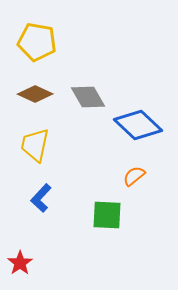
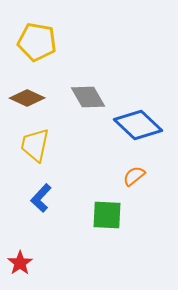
brown diamond: moved 8 px left, 4 px down
